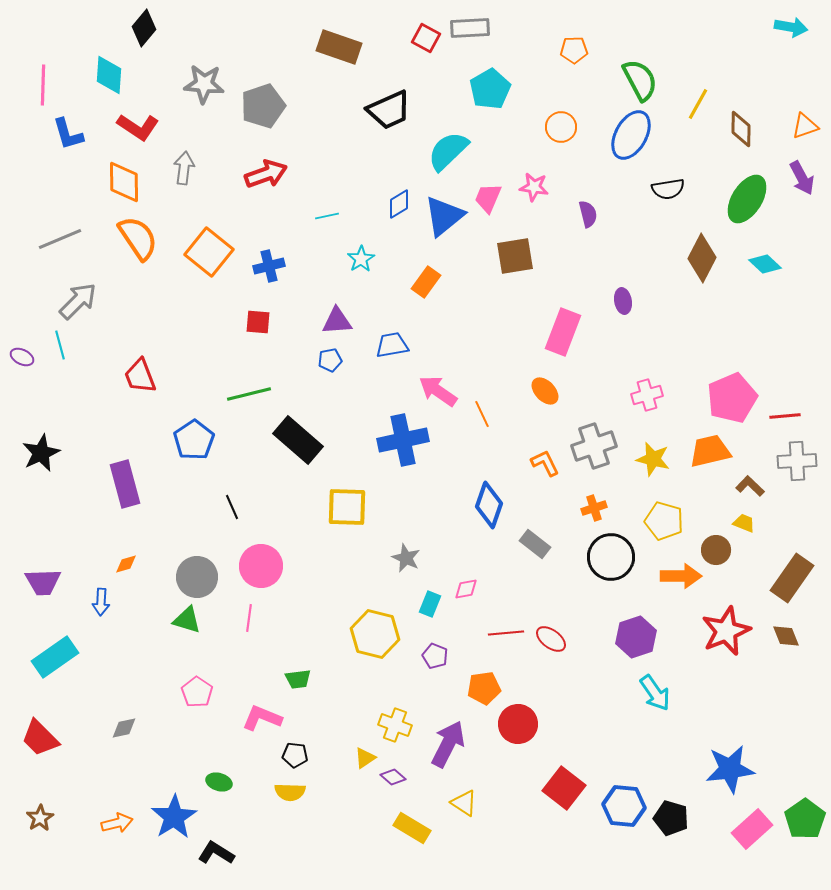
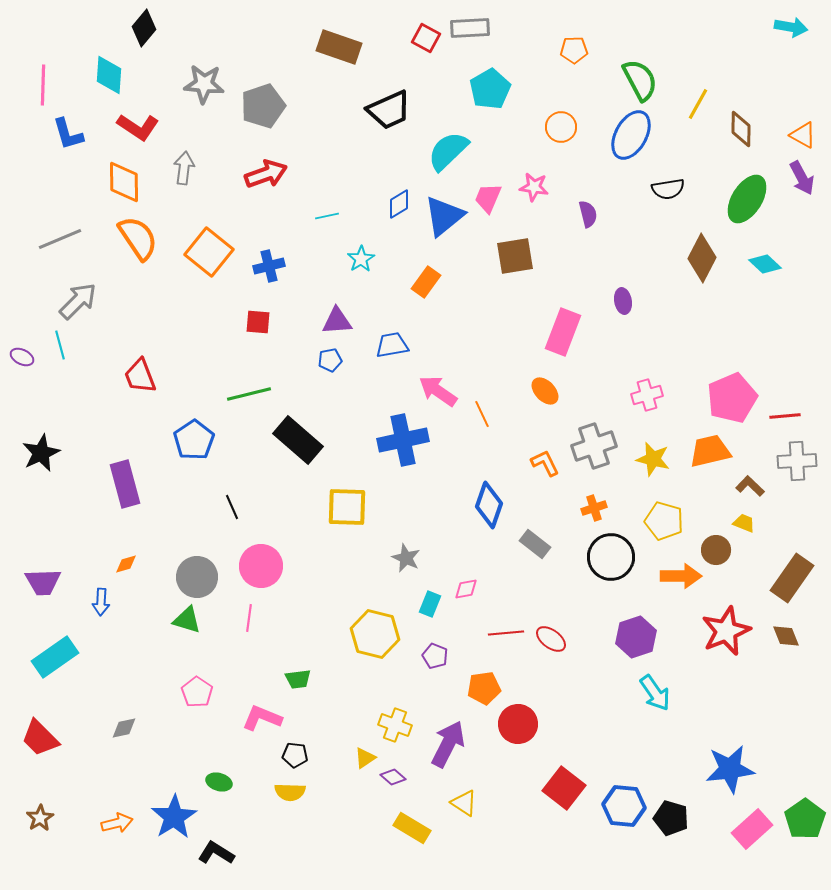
orange triangle at (805, 126): moved 2 px left, 9 px down; rotated 48 degrees clockwise
